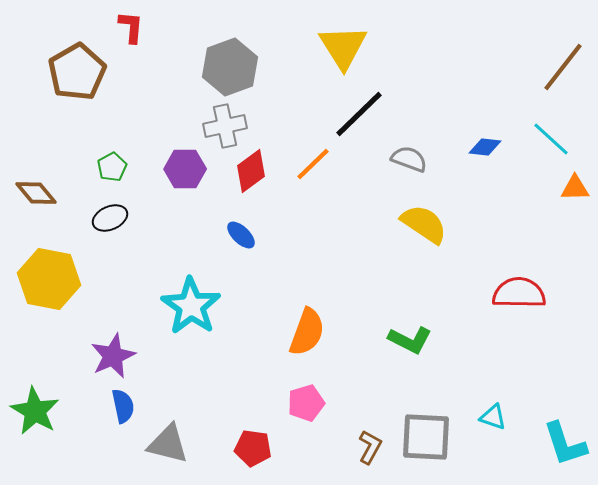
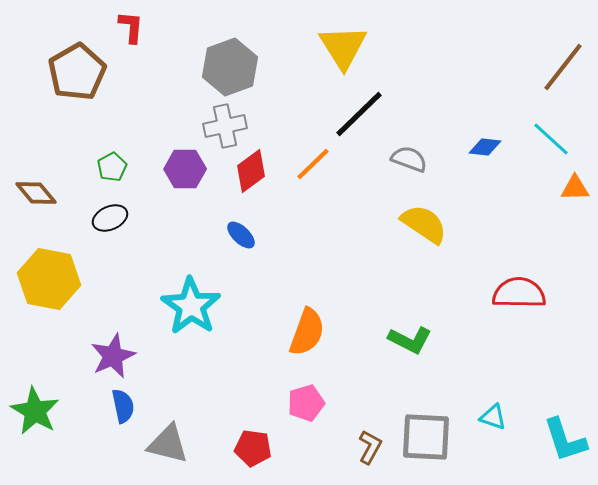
cyan L-shape: moved 4 px up
